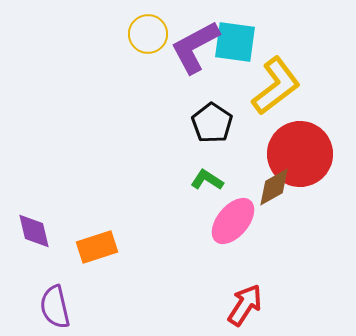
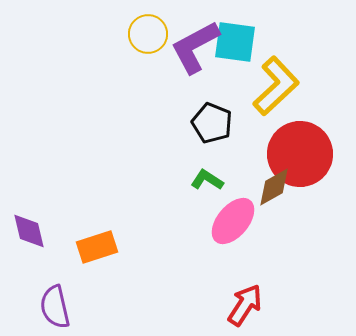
yellow L-shape: rotated 6 degrees counterclockwise
black pentagon: rotated 12 degrees counterclockwise
purple diamond: moved 5 px left
